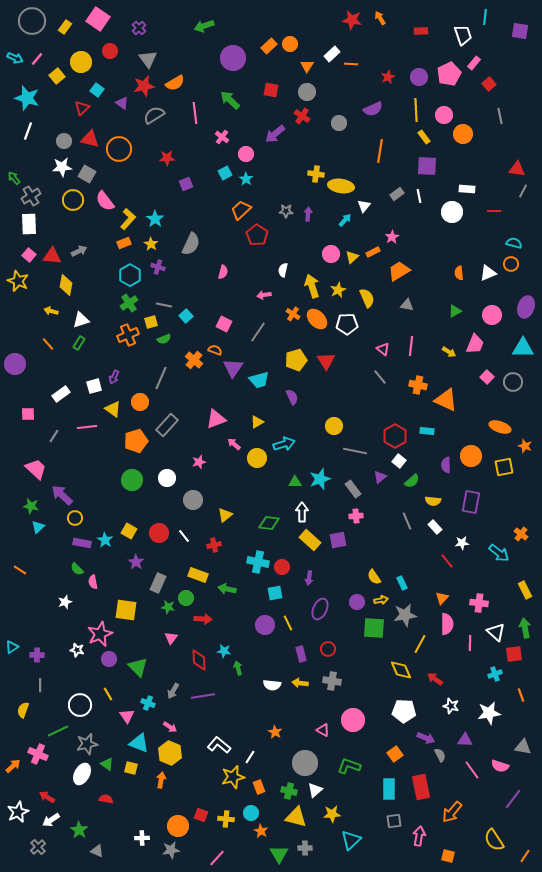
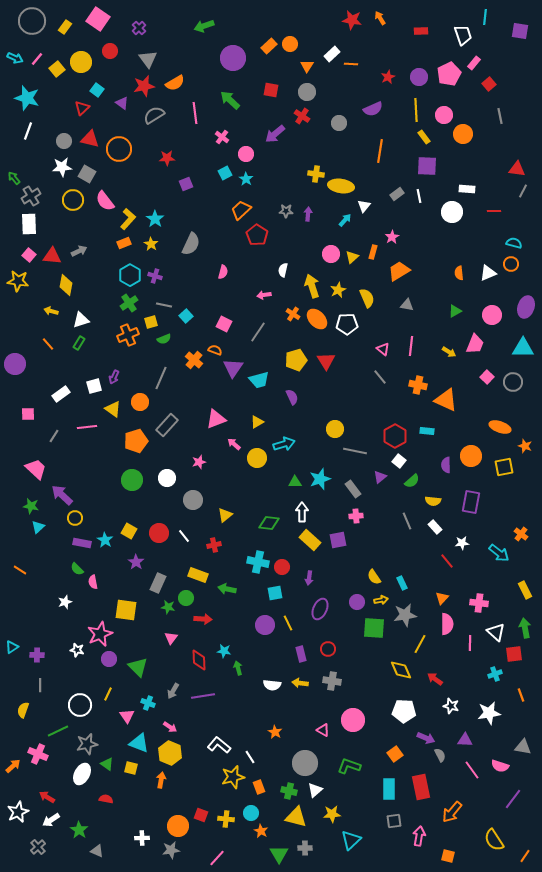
yellow square at (57, 76): moved 7 px up
orange rectangle at (373, 252): rotated 48 degrees counterclockwise
purple cross at (158, 267): moved 3 px left, 9 px down
yellow star at (18, 281): rotated 15 degrees counterclockwise
yellow circle at (334, 426): moved 1 px right, 3 px down
yellow line at (108, 694): rotated 56 degrees clockwise
white line at (250, 757): rotated 64 degrees counterclockwise
